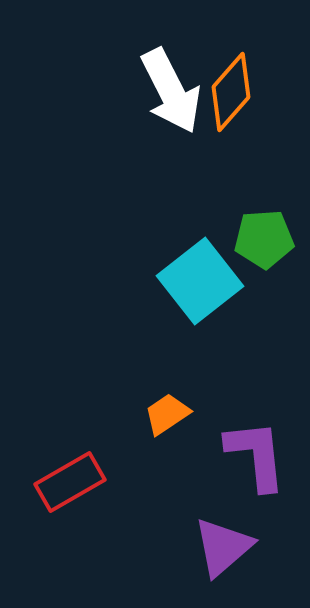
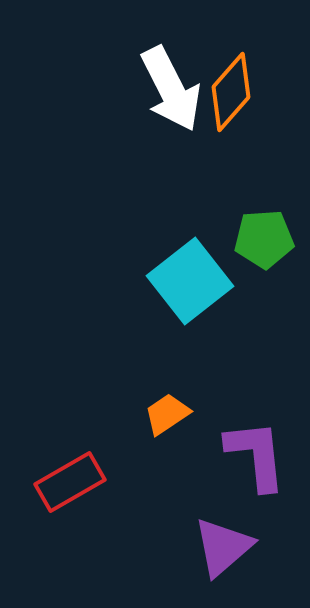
white arrow: moved 2 px up
cyan square: moved 10 px left
